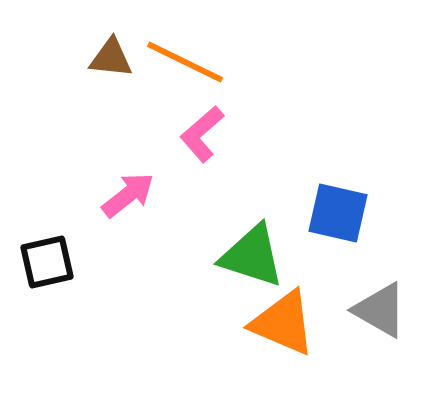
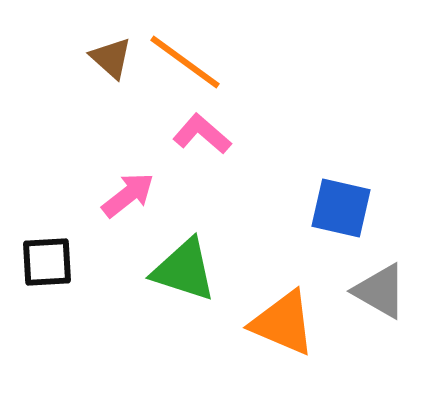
brown triangle: rotated 36 degrees clockwise
orange line: rotated 10 degrees clockwise
pink L-shape: rotated 82 degrees clockwise
blue square: moved 3 px right, 5 px up
green triangle: moved 68 px left, 14 px down
black square: rotated 10 degrees clockwise
gray triangle: moved 19 px up
